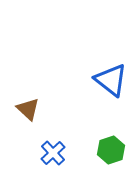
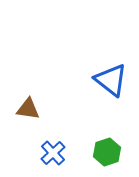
brown triangle: rotated 35 degrees counterclockwise
green hexagon: moved 4 px left, 2 px down
